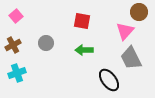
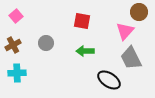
green arrow: moved 1 px right, 1 px down
cyan cross: rotated 18 degrees clockwise
black ellipse: rotated 20 degrees counterclockwise
